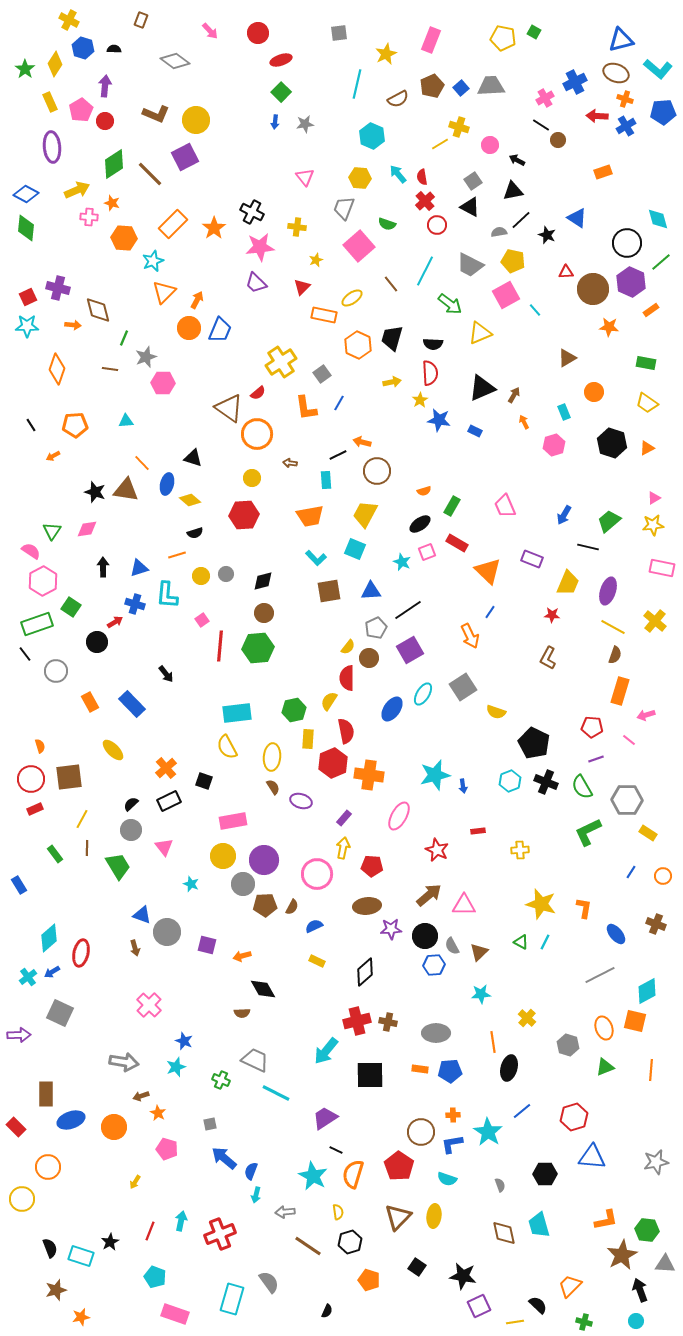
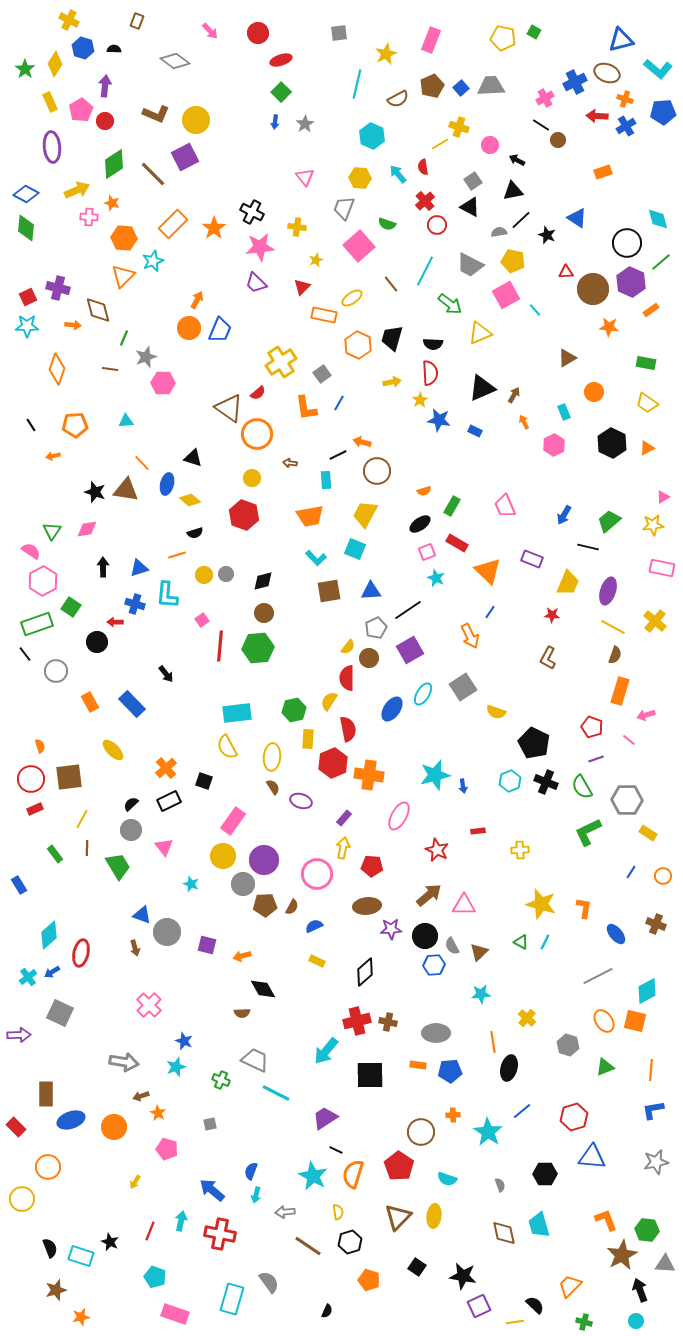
brown rectangle at (141, 20): moved 4 px left, 1 px down
brown ellipse at (616, 73): moved 9 px left
gray star at (305, 124): rotated 24 degrees counterclockwise
brown line at (150, 174): moved 3 px right
red semicircle at (422, 177): moved 1 px right, 10 px up
orange triangle at (164, 292): moved 41 px left, 16 px up
black hexagon at (612, 443): rotated 8 degrees clockwise
pink hexagon at (554, 445): rotated 10 degrees counterclockwise
orange arrow at (53, 456): rotated 16 degrees clockwise
pink triangle at (654, 498): moved 9 px right, 1 px up
red hexagon at (244, 515): rotated 24 degrees clockwise
cyan star at (402, 562): moved 34 px right, 16 px down
yellow circle at (201, 576): moved 3 px right, 1 px up
red arrow at (115, 622): rotated 147 degrees counterclockwise
red pentagon at (592, 727): rotated 15 degrees clockwise
red semicircle at (346, 731): moved 2 px right, 2 px up
pink rectangle at (233, 821): rotated 44 degrees counterclockwise
cyan diamond at (49, 938): moved 3 px up
gray line at (600, 975): moved 2 px left, 1 px down
orange ellipse at (604, 1028): moved 7 px up; rotated 15 degrees counterclockwise
orange rectangle at (420, 1069): moved 2 px left, 4 px up
blue L-shape at (452, 1144): moved 201 px right, 34 px up
blue arrow at (224, 1158): moved 12 px left, 32 px down
orange L-shape at (606, 1220): rotated 100 degrees counterclockwise
red cross at (220, 1234): rotated 32 degrees clockwise
black star at (110, 1242): rotated 18 degrees counterclockwise
black semicircle at (538, 1305): moved 3 px left
